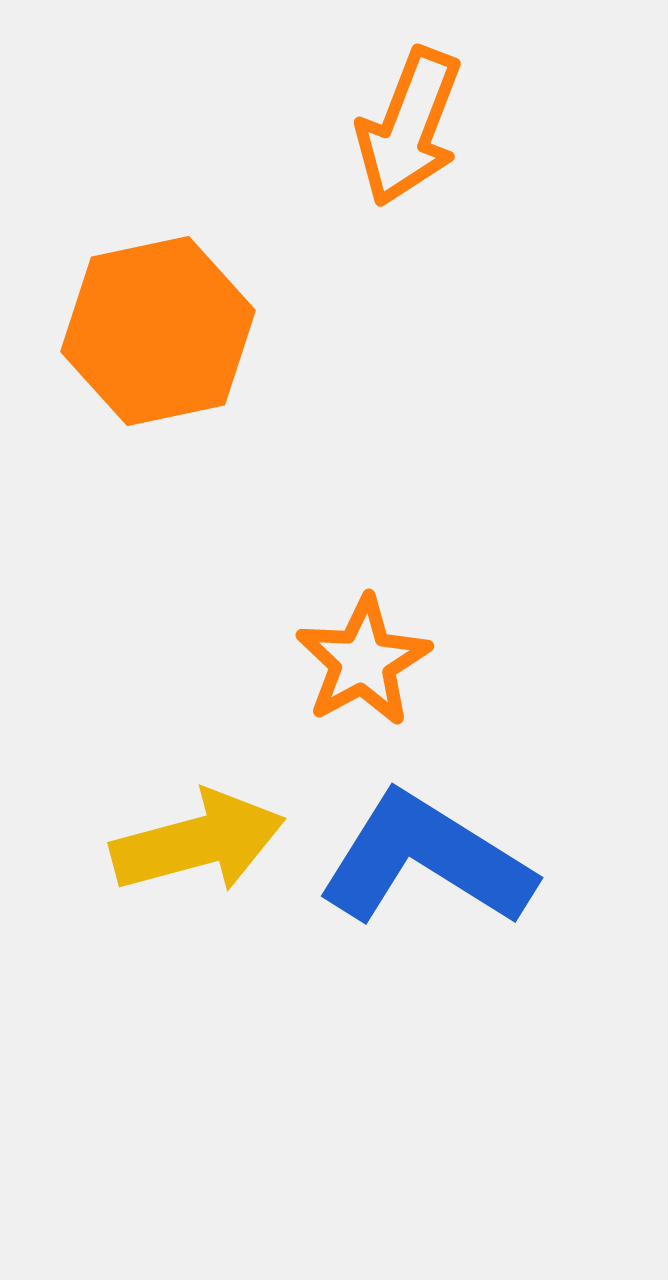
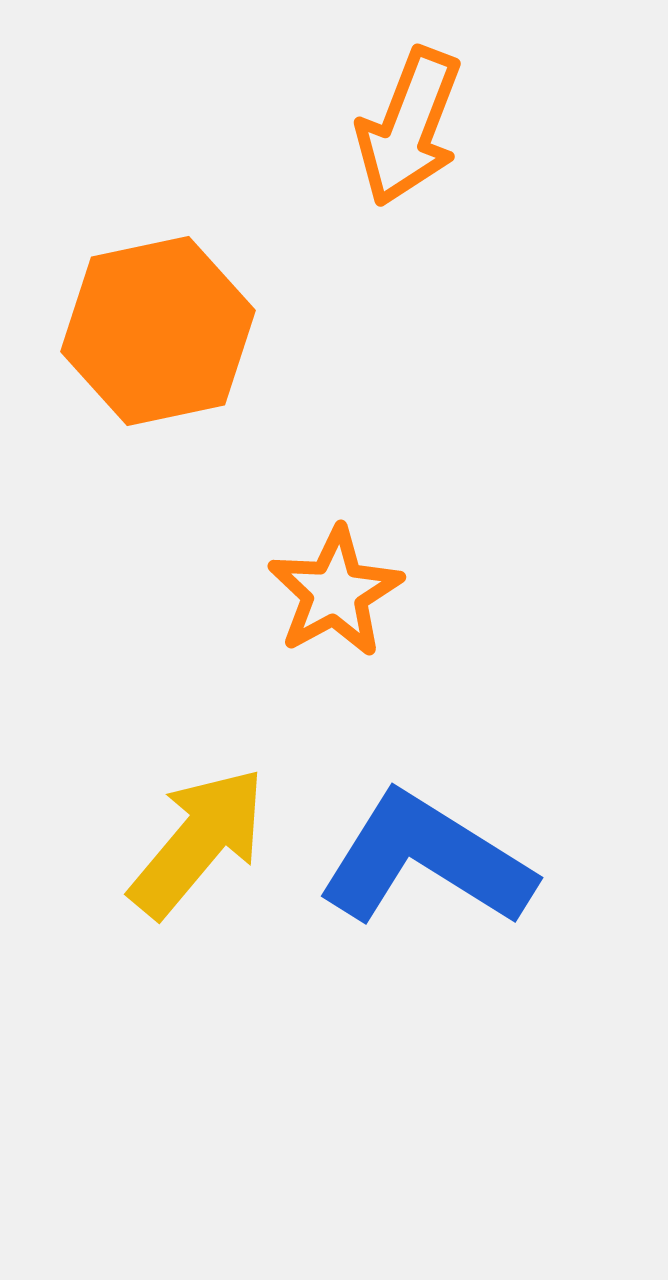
orange star: moved 28 px left, 69 px up
yellow arrow: rotated 35 degrees counterclockwise
